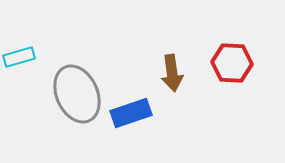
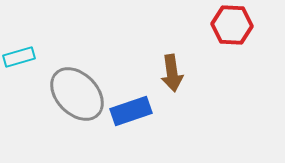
red hexagon: moved 38 px up
gray ellipse: rotated 20 degrees counterclockwise
blue rectangle: moved 2 px up
